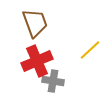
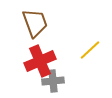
red cross: moved 3 px right
gray cross: rotated 15 degrees counterclockwise
